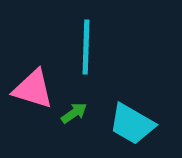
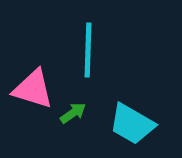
cyan line: moved 2 px right, 3 px down
green arrow: moved 1 px left
